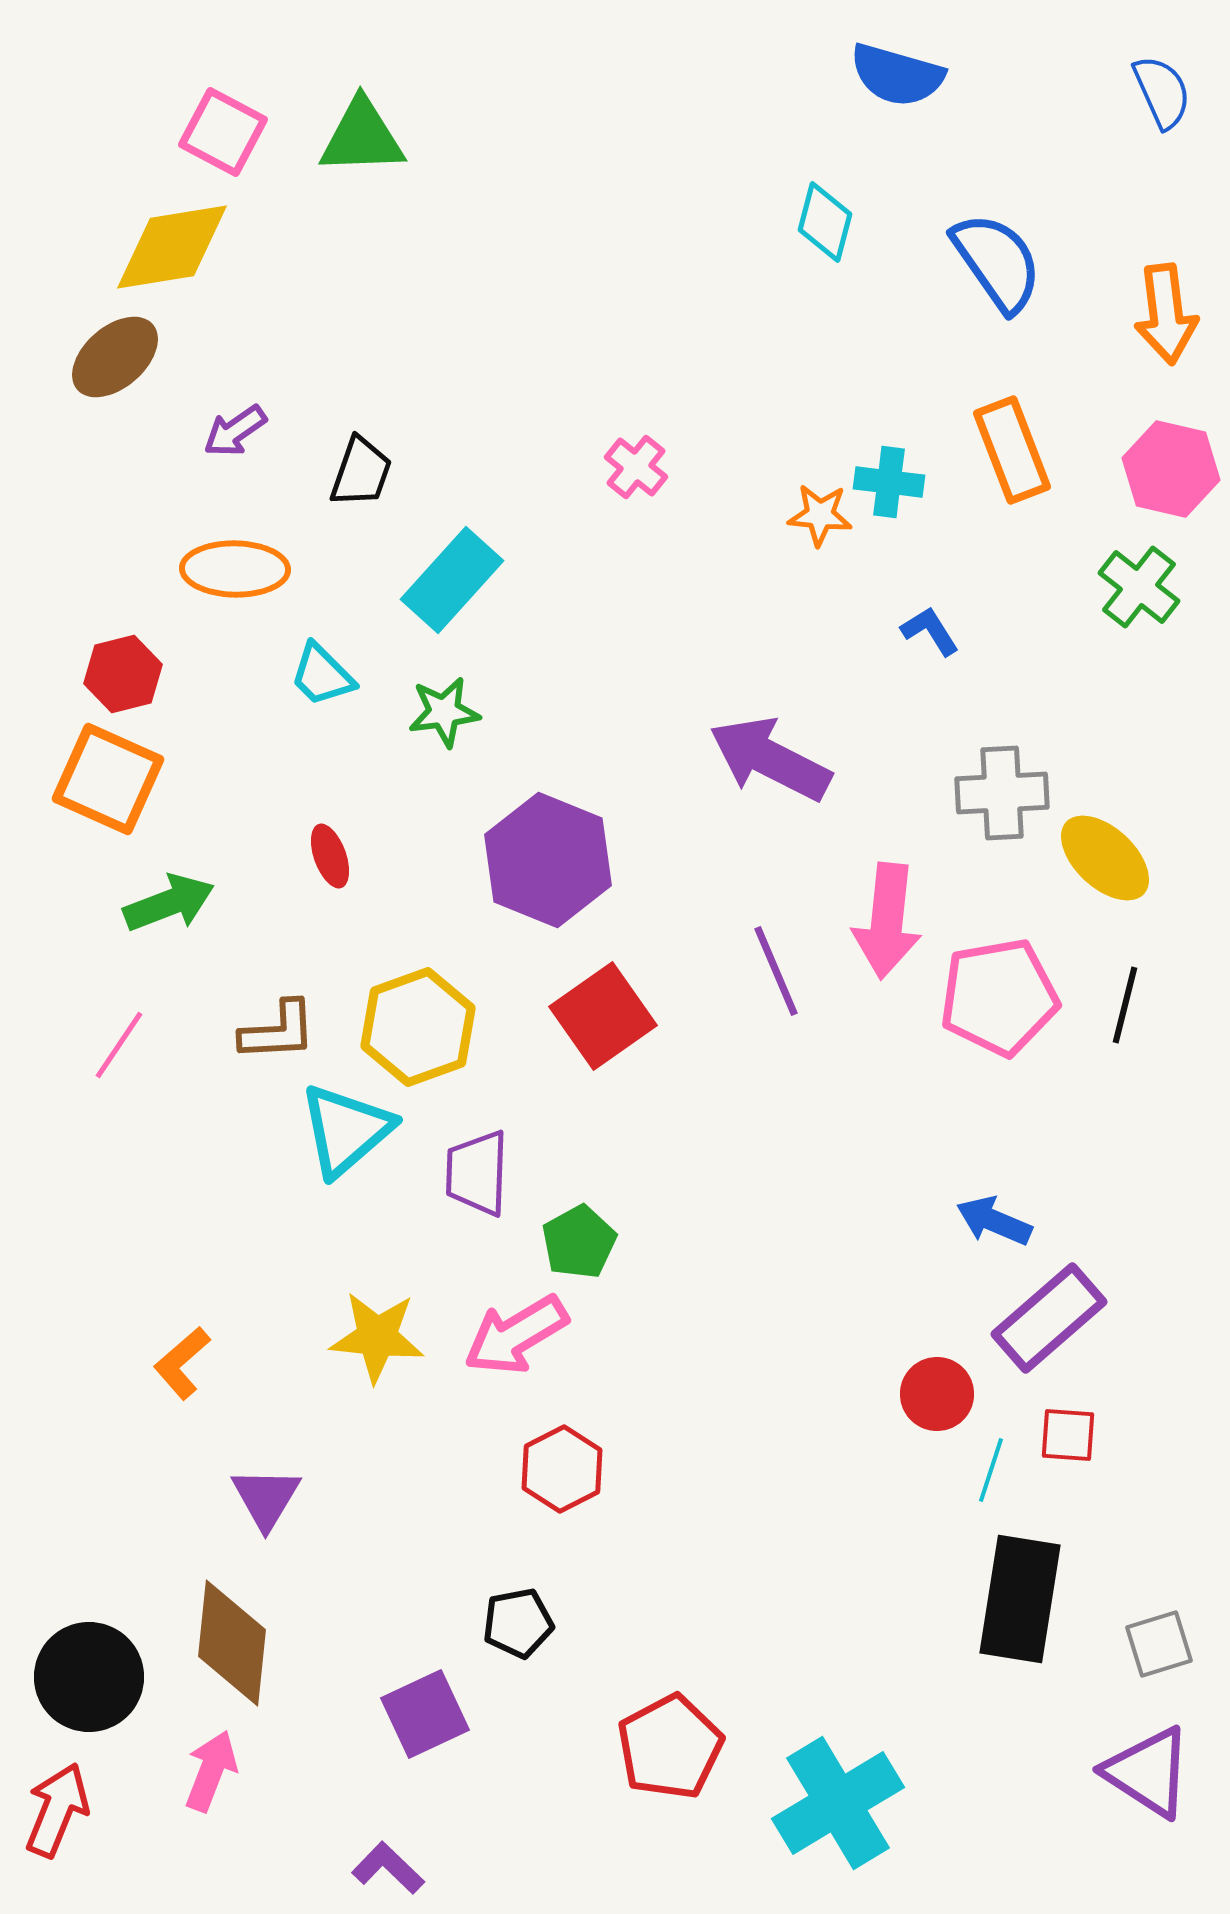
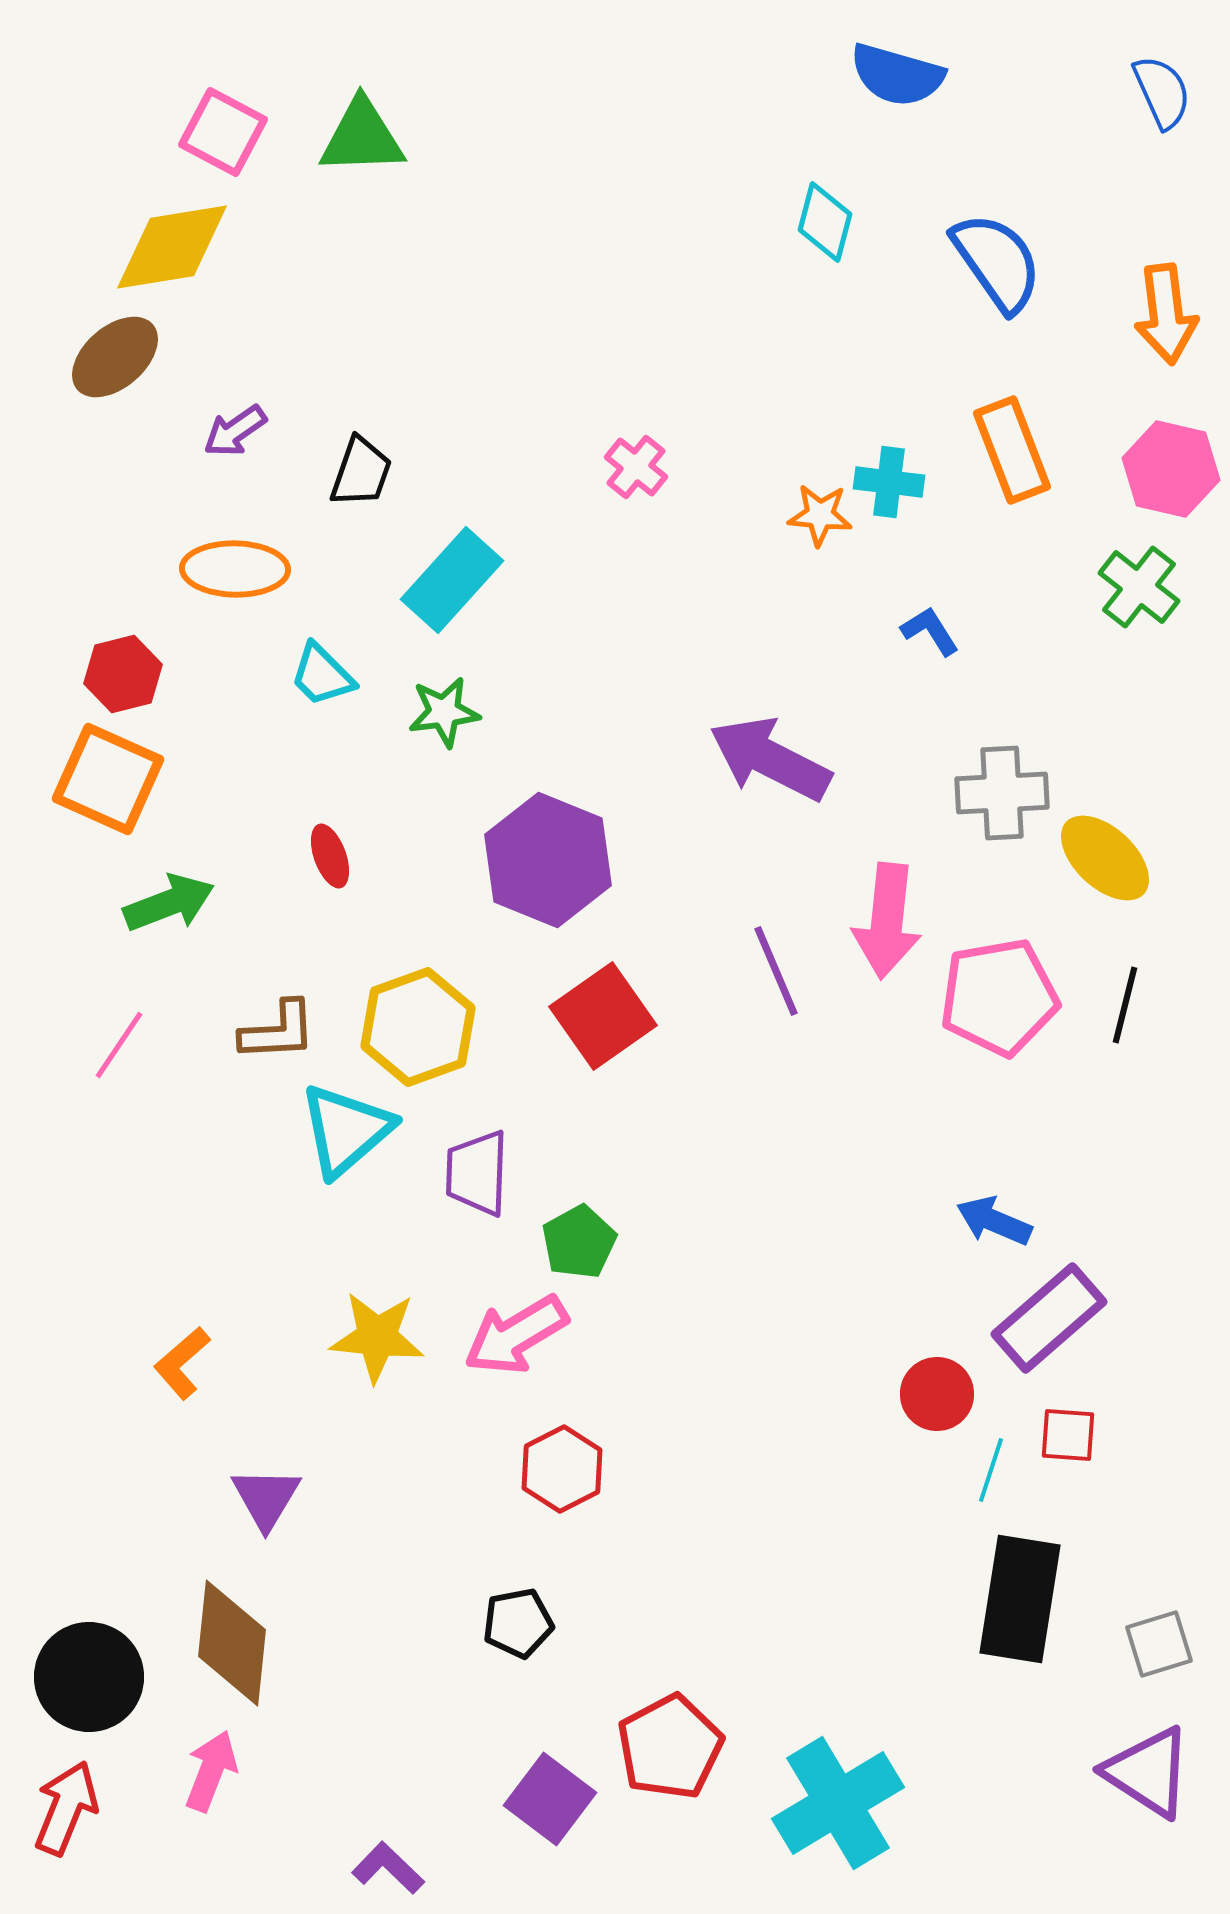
purple square at (425, 1714): moved 125 px right, 85 px down; rotated 28 degrees counterclockwise
red arrow at (57, 1810): moved 9 px right, 2 px up
